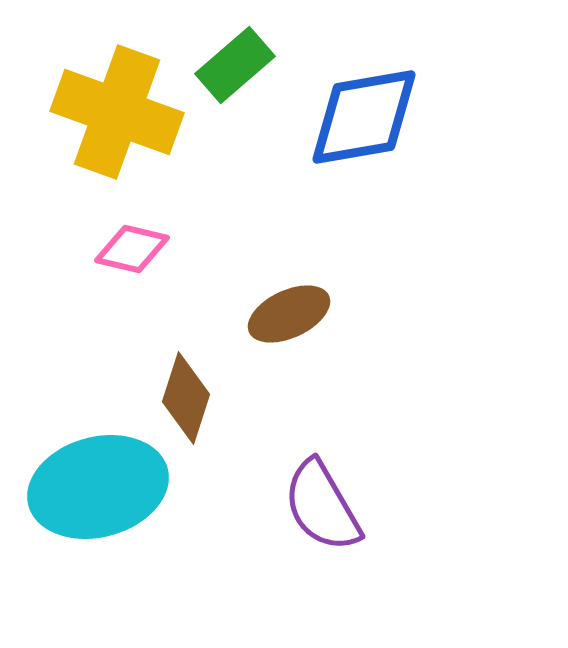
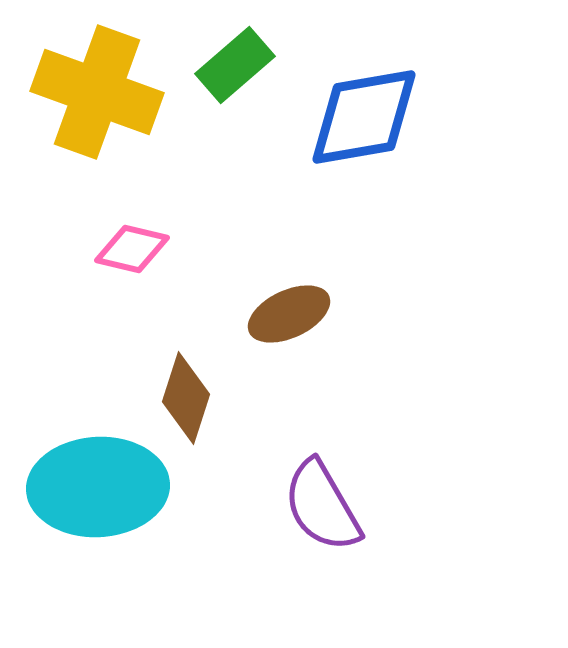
yellow cross: moved 20 px left, 20 px up
cyan ellipse: rotated 12 degrees clockwise
